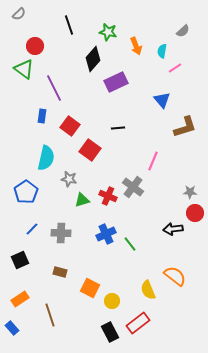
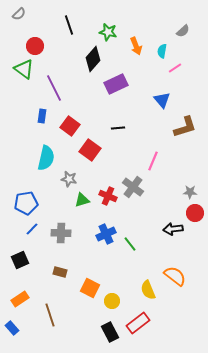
purple rectangle at (116, 82): moved 2 px down
blue pentagon at (26, 192): moved 11 px down; rotated 25 degrees clockwise
